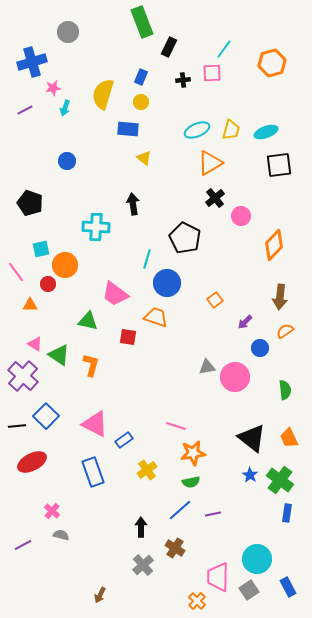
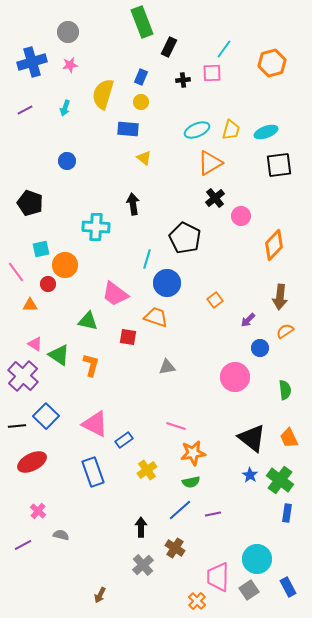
pink star at (53, 88): moved 17 px right, 23 px up
purple arrow at (245, 322): moved 3 px right, 2 px up
gray triangle at (207, 367): moved 40 px left
pink cross at (52, 511): moved 14 px left
